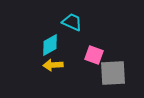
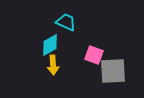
cyan trapezoid: moved 6 px left
yellow arrow: rotated 90 degrees counterclockwise
gray square: moved 2 px up
